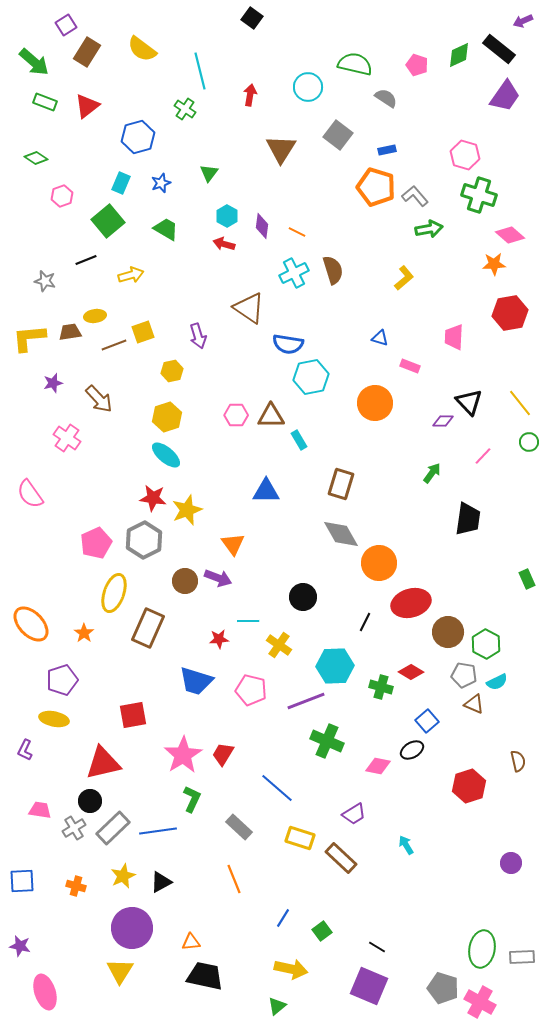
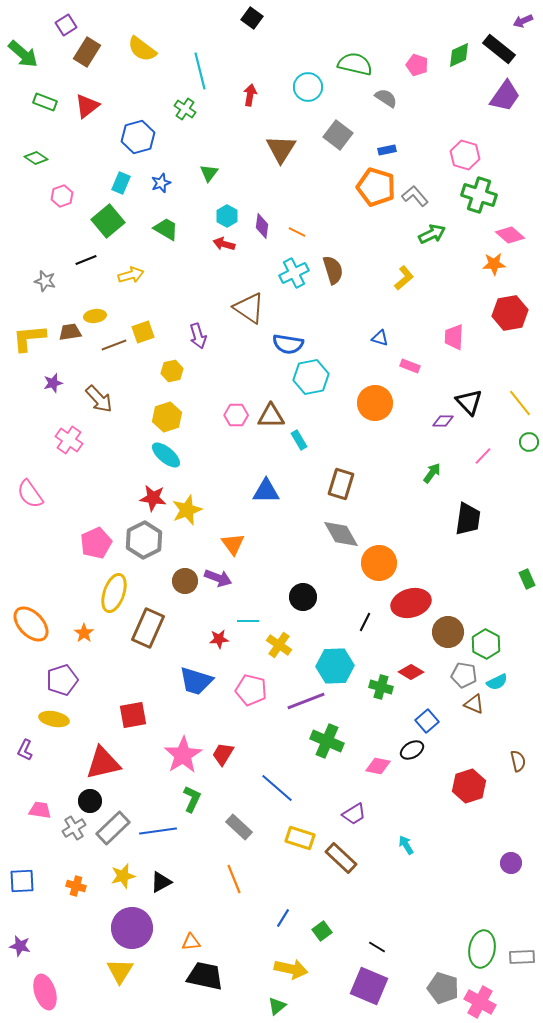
green arrow at (34, 62): moved 11 px left, 8 px up
green arrow at (429, 229): moved 3 px right, 5 px down; rotated 16 degrees counterclockwise
pink cross at (67, 438): moved 2 px right, 2 px down
yellow star at (123, 876): rotated 10 degrees clockwise
